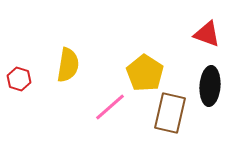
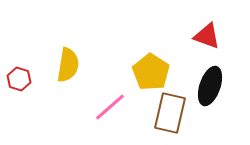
red triangle: moved 2 px down
yellow pentagon: moved 6 px right, 1 px up
black ellipse: rotated 15 degrees clockwise
